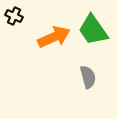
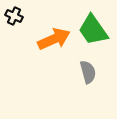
orange arrow: moved 2 px down
gray semicircle: moved 5 px up
